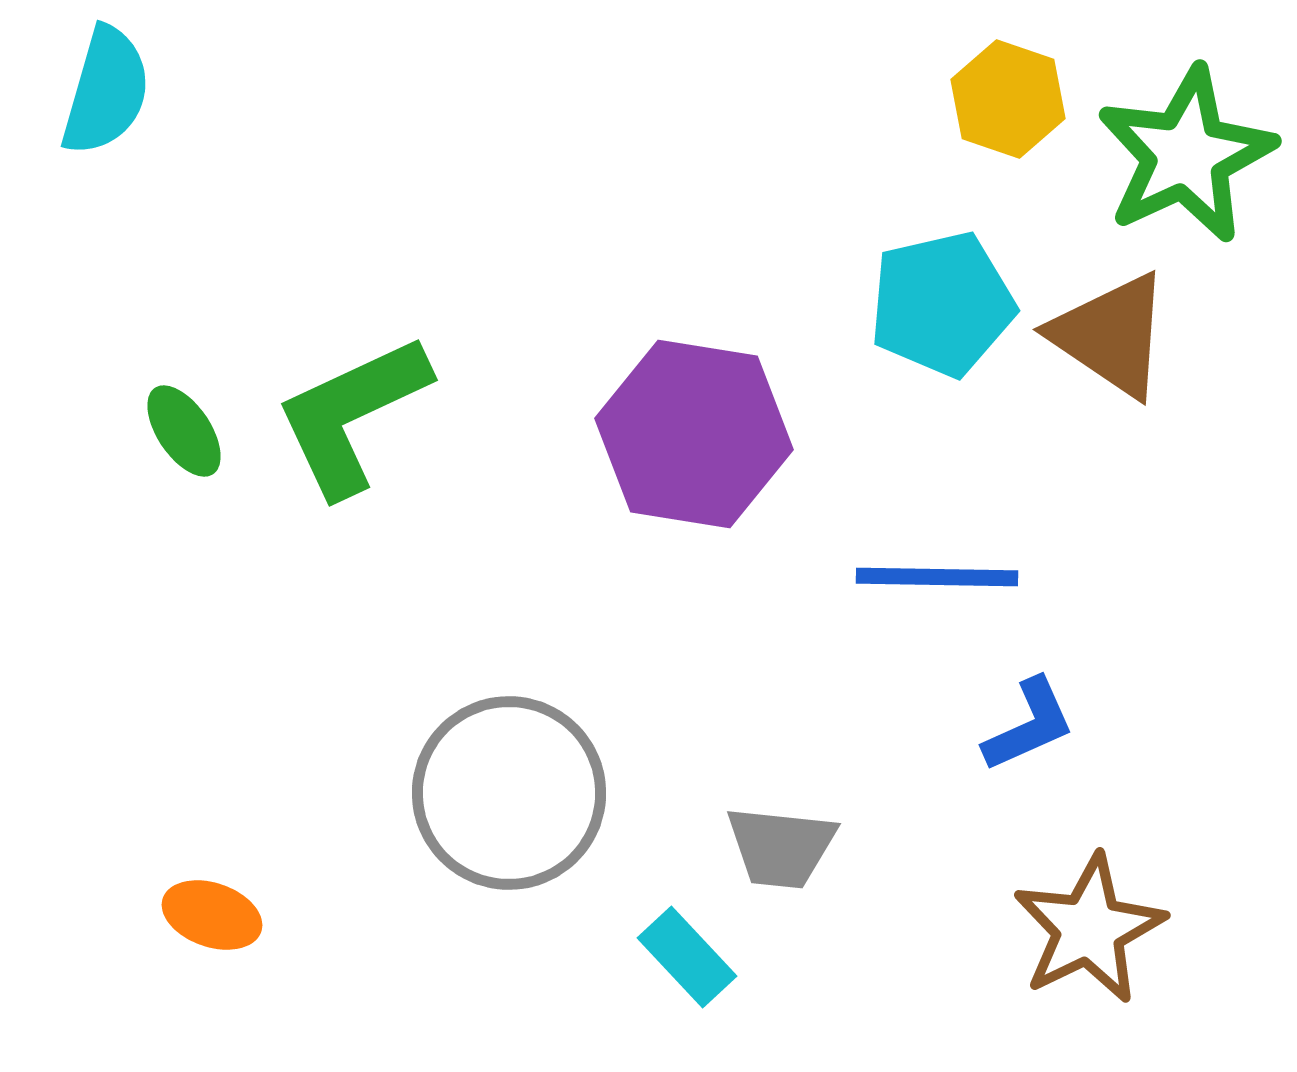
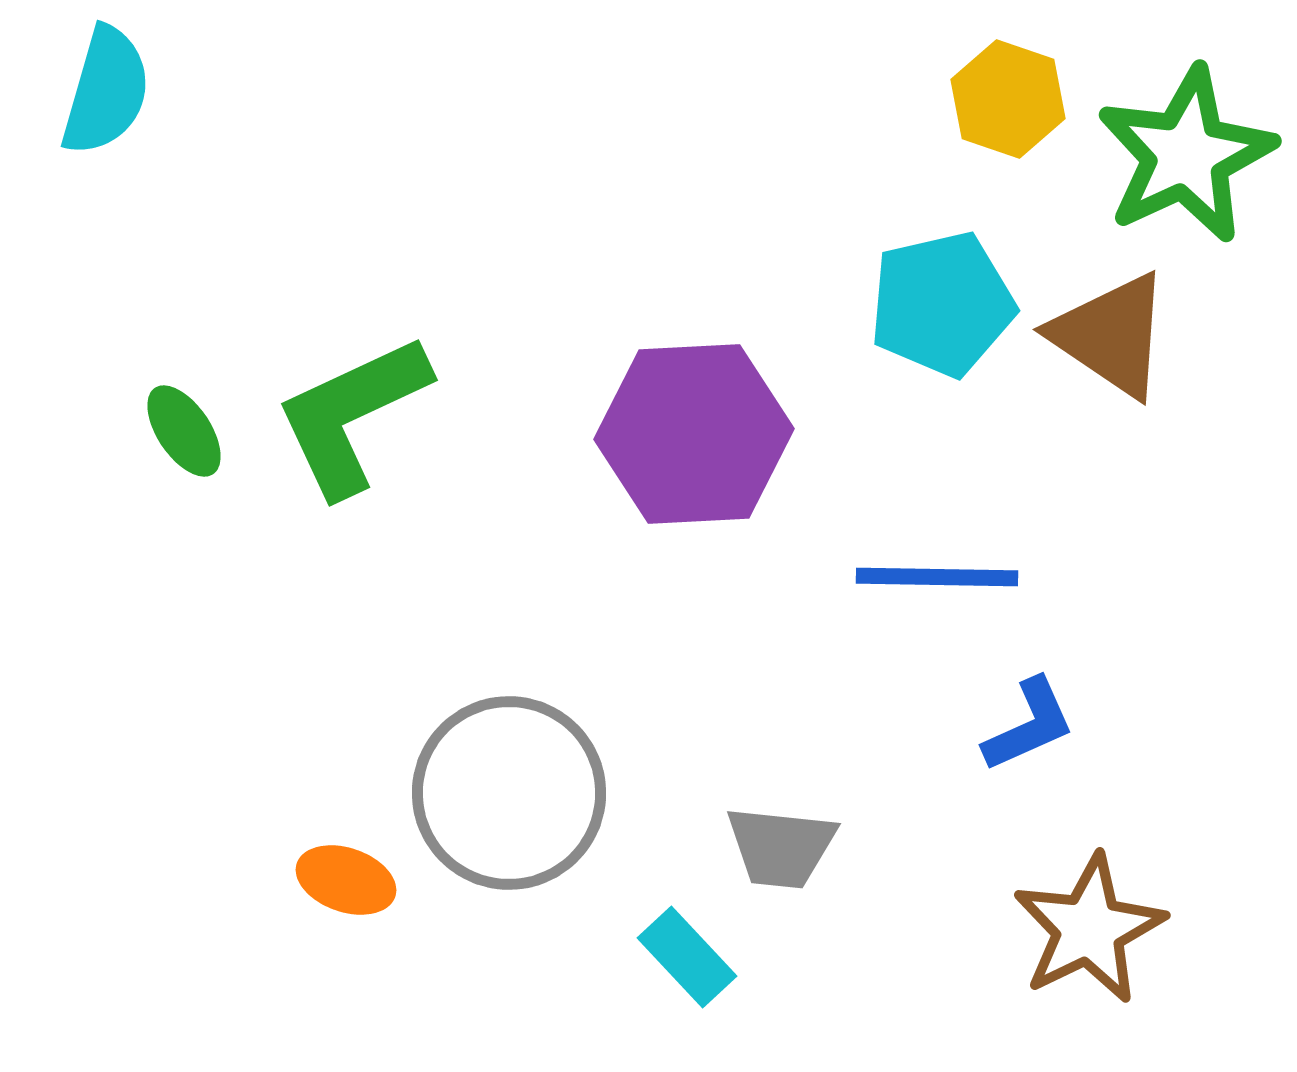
purple hexagon: rotated 12 degrees counterclockwise
orange ellipse: moved 134 px right, 35 px up
